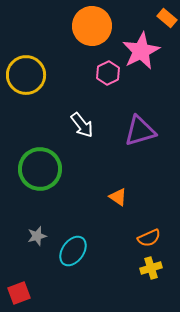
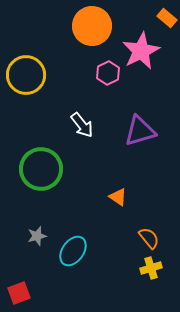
green circle: moved 1 px right
orange semicircle: rotated 105 degrees counterclockwise
